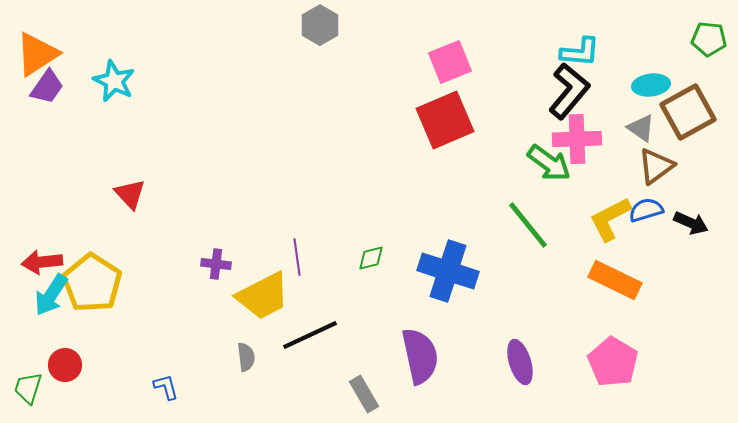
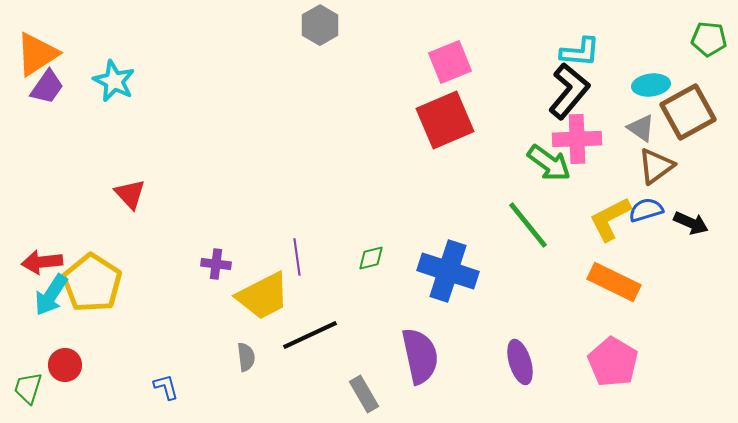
orange rectangle: moved 1 px left, 2 px down
